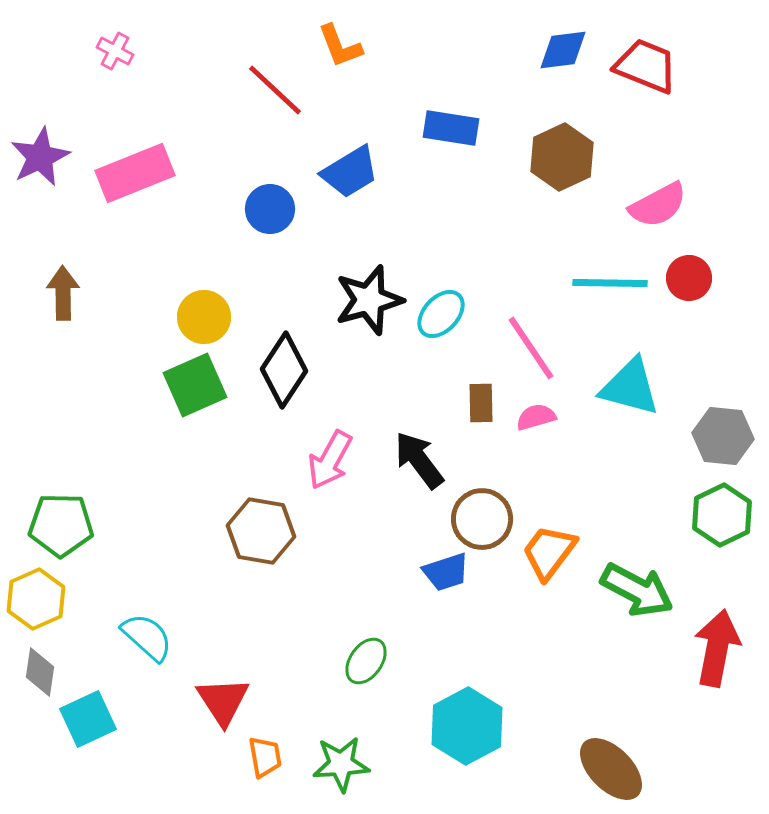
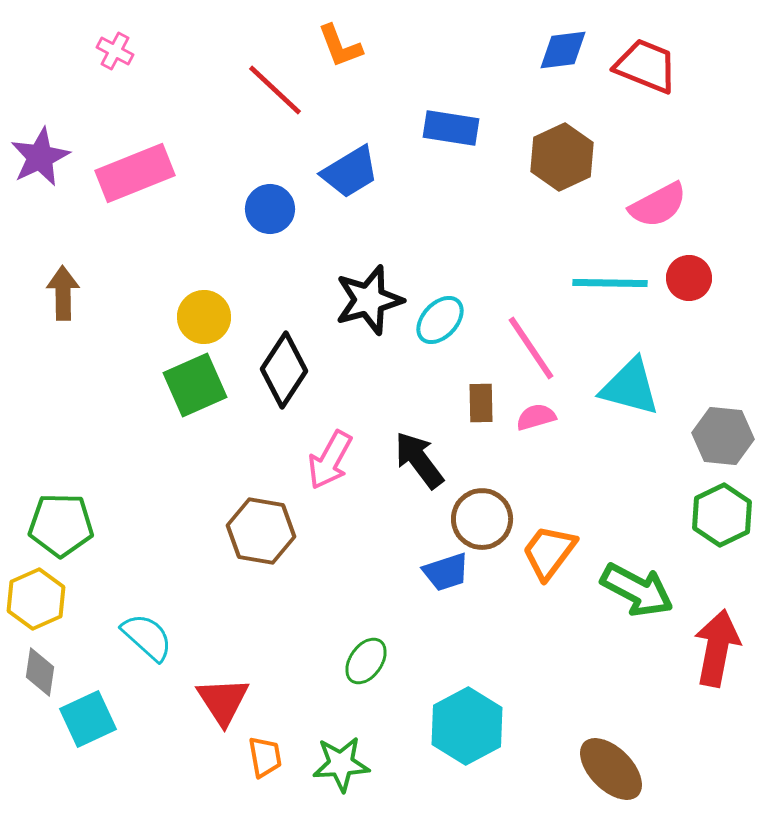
cyan ellipse at (441, 314): moved 1 px left, 6 px down
